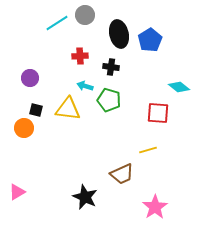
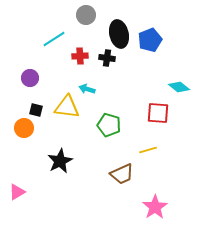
gray circle: moved 1 px right
cyan line: moved 3 px left, 16 px down
blue pentagon: rotated 10 degrees clockwise
black cross: moved 4 px left, 9 px up
cyan arrow: moved 2 px right, 3 px down
green pentagon: moved 25 px down
yellow triangle: moved 1 px left, 2 px up
black star: moved 25 px left, 36 px up; rotated 20 degrees clockwise
